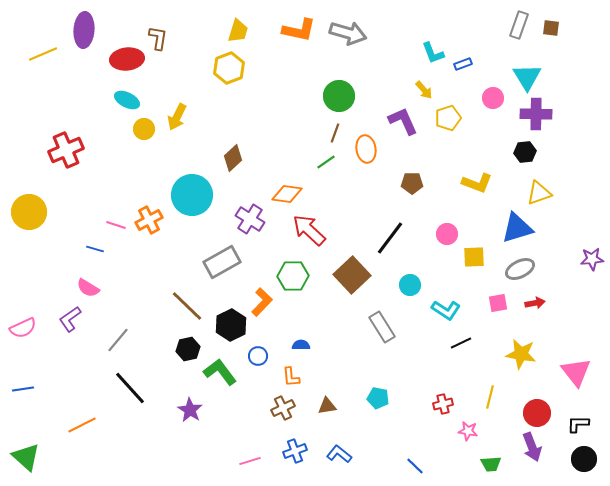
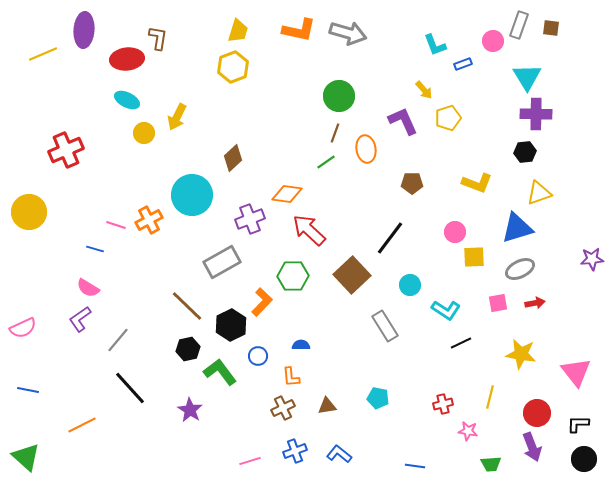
cyan L-shape at (433, 53): moved 2 px right, 8 px up
yellow hexagon at (229, 68): moved 4 px right, 1 px up
pink circle at (493, 98): moved 57 px up
yellow circle at (144, 129): moved 4 px down
purple cross at (250, 219): rotated 36 degrees clockwise
pink circle at (447, 234): moved 8 px right, 2 px up
purple L-shape at (70, 319): moved 10 px right
gray rectangle at (382, 327): moved 3 px right, 1 px up
blue line at (23, 389): moved 5 px right, 1 px down; rotated 20 degrees clockwise
blue line at (415, 466): rotated 36 degrees counterclockwise
